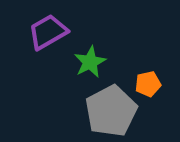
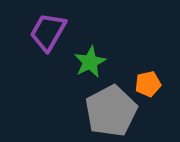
purple trapezoid: rotated 30 degrees counterclockwise
